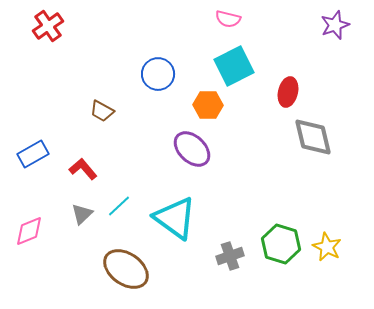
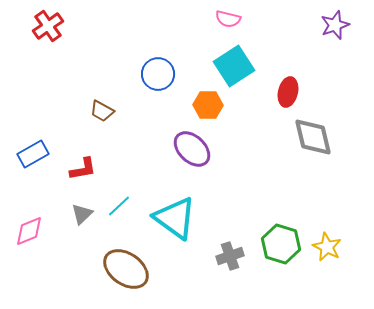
cyan square: rotated 6 degrees counterclockwise
red L-shape: rotated 120 degrees clockwise
